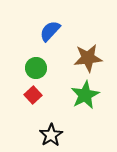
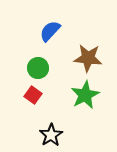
brown star: rotated 12 degrees clockwise
green circle: moved 2 px right
red square: rotated 12 degrees counterclockwise
